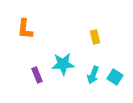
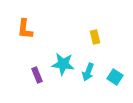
cyan star: rotated 10 degrees clockwise
cyan arrow: moved 5 px left, 3 px up
